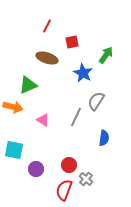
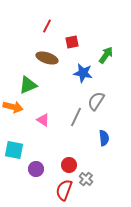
blue star: rotated 18 degrees counterclockwise
blue semicircle: rotated 14 degrees counterclockwise
